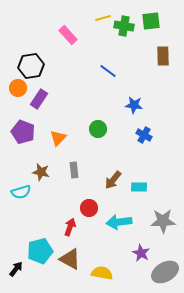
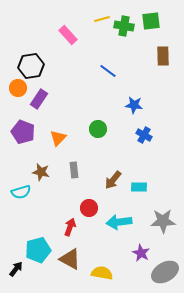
yellow line: moved 1 px left, 1 px down
cyan pentagon: moved 2 px left, 1 px up
